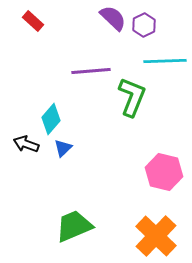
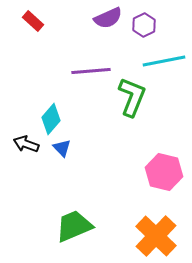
purple semicircle: moved 5 px left; rotated 112 degrees clockwise
cyan line: moved 1 px left; rotated 9 degrees counterclockwise
blue triangle: moved 1 px left; rotated 30 degrees counterclockwise
